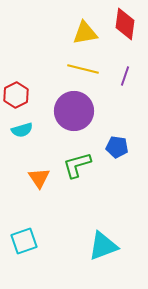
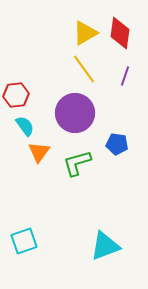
red diamond: moved 5 px left, 9 px down
yellow triangle: rotated 20 degrees counterclockwise
yellow line: moved 1 px right; rotated 40 degrees clockwise
red hexagon: rotated 20 degrees clockwise
purple circle: moved 1 px right, 2 px down
cyan semicircle: moved 3 px right, 4 px up; rotated 110 degrees counterclockwise
blue pentagon: moved 3 px up
green L-shape: moved 2 px up
orange triangle: moved 26 px up; rotated 10 degrees clockwise
cyan triangle: moved 2 px right
